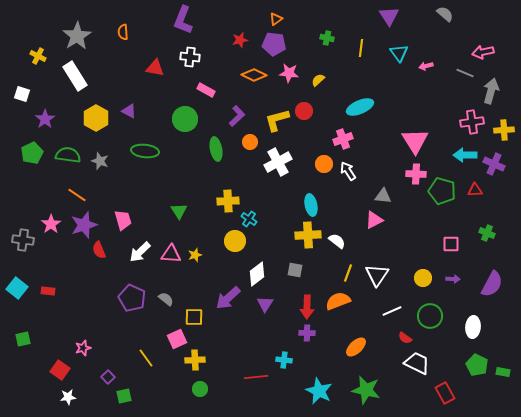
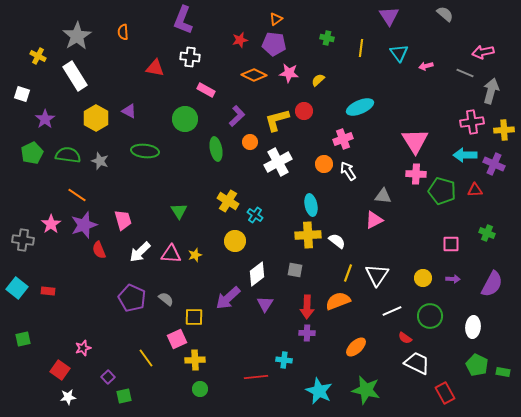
yellow cross at (228, 201): rotated 35 degrees clockwise
cyan cross at (249, 219): moved 6 px right, 4 px up
